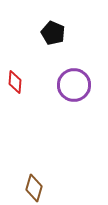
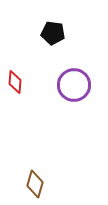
black pentagon: rotated 15 degrees counterclockwise
brown diamond: moved 1 px right, 4 px up
